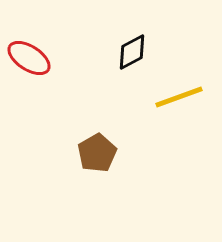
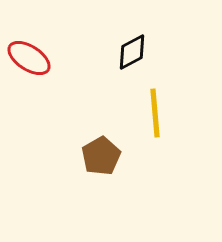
yellow line: moved 24 px left, 16 px down; rotated 75 degrees counterclockwise
brown pentagon: moved 4 px right, 3 px down
